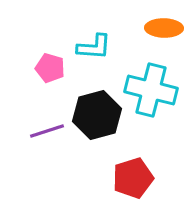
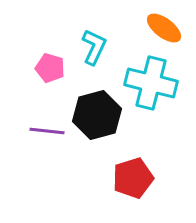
orange ellipse: rotated 36 degrees clockwise
cyan L-shape: rotated 69 degrees counterclockwise
cyan cross: moved 7 px up
purple line: rotated 24 degrees clockwise
